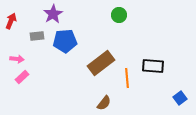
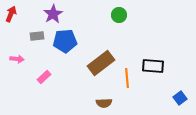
red arrow: moved 7 px up
pink rectangle: moved 22 px right
brown semicircle: rotated 49 degrees clockwise
